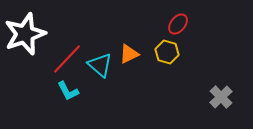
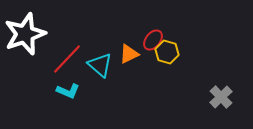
red ellipse: moved 25 px left, 16 px down
cyan L-shape: rotated 40 degrees counterclockwise
